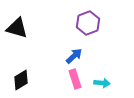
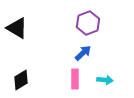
black triangle: rotated 15 degrees clockwise
blue arrow: moved 9 px right, 3 px up
pink rectangle: rotated 18 degrees clockwise
cyan arrow: moved 3 px right, 3 px up
